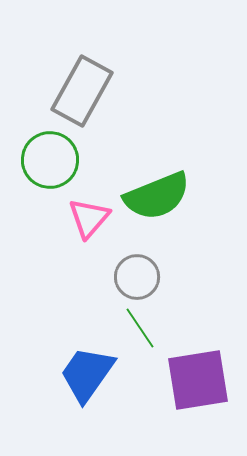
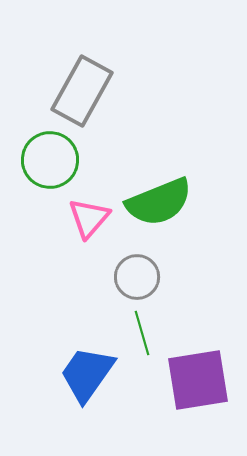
green semicircle: moved 2 px right, 6 px down
green line: moved 2 px right, 5 px down; rotated 18 degrees clockwise
